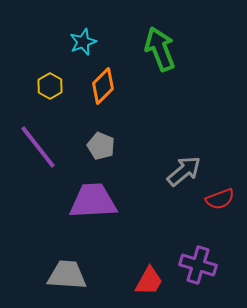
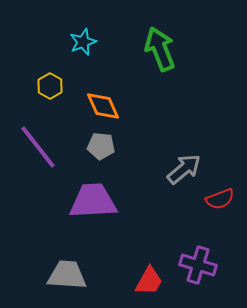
orange diamond: moved 20 px down; rotated 69 degrees counterclockwise
gray pentagon: rotated 16 degrees counterclockwise
gray arrow: moved 2 px up
